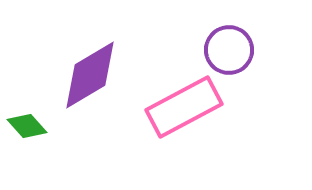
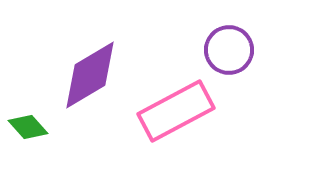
pink rectangle: moved 8 px left, 4 px down
green diamond: moved 1 px right, 1 px down
